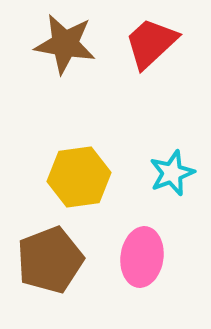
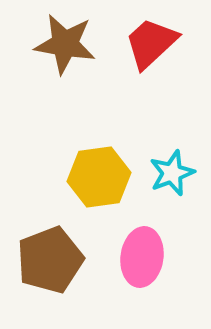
yellow hexagon: moved 20 px right
